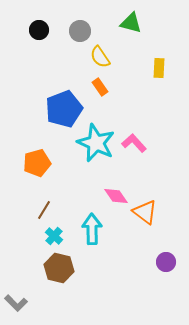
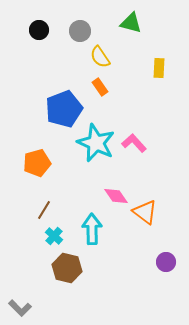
brown hexagon: moved 8 px right
gray L-shape: moved 4 px right, 5 px down
